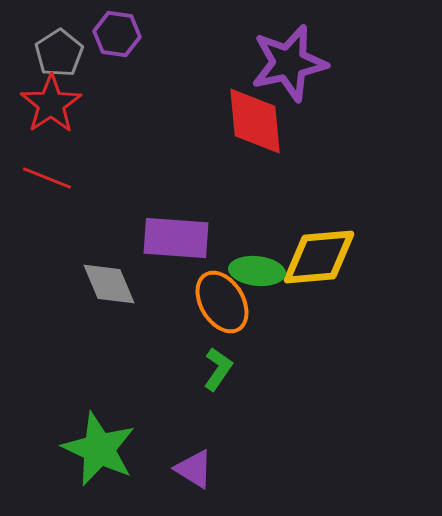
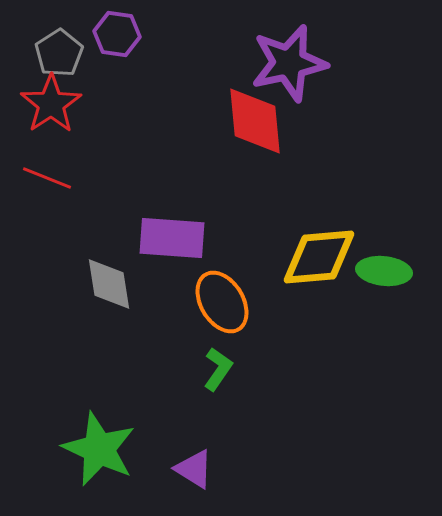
purple rectangle: moved 4 px left
green ellipse: moved 127 px right
gray diamond: rotated 14 degrees clockwise
